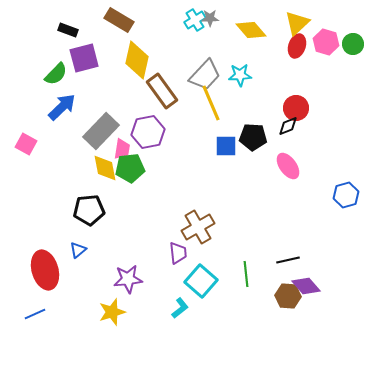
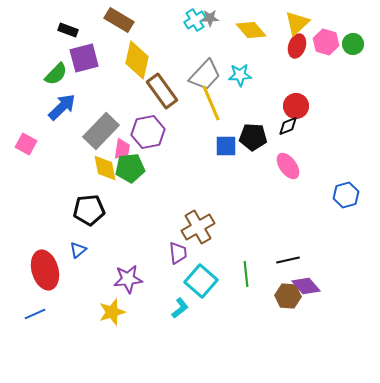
red circle at (296, 108): moved 2 px up
